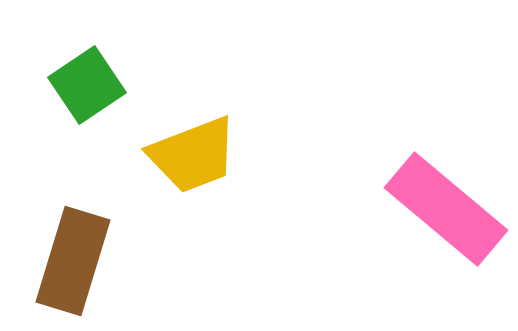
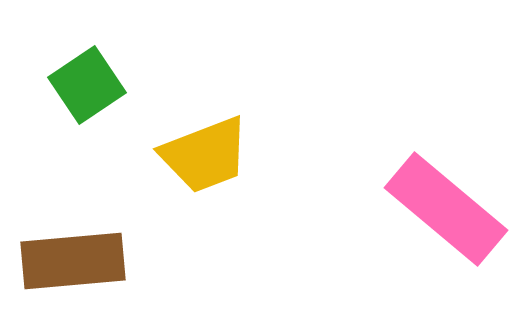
yellow trapezoid: moved 12 px right
brown rectangle: rotated 68 degrees clockwise
